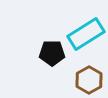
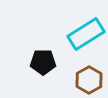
black pentagon: moved 9 px left, 9 px down
